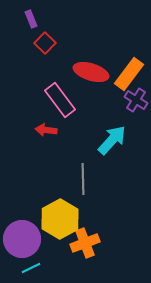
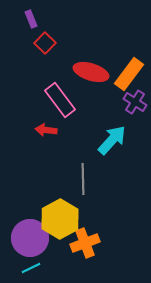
purple cross: moved 1 px left, 2 px down
purple circle: moved 8 px right, 1 px up
